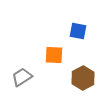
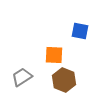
blue square: moved 2 px right
brown hexagon: moved 19 px left, 2 px down; rotated 10 degrees counterclockwise
